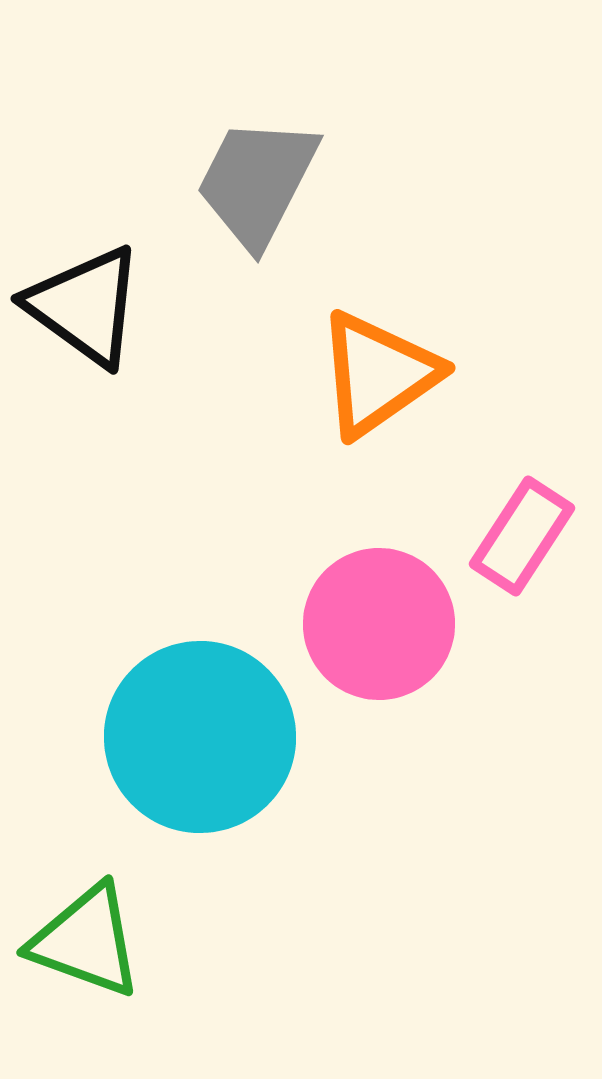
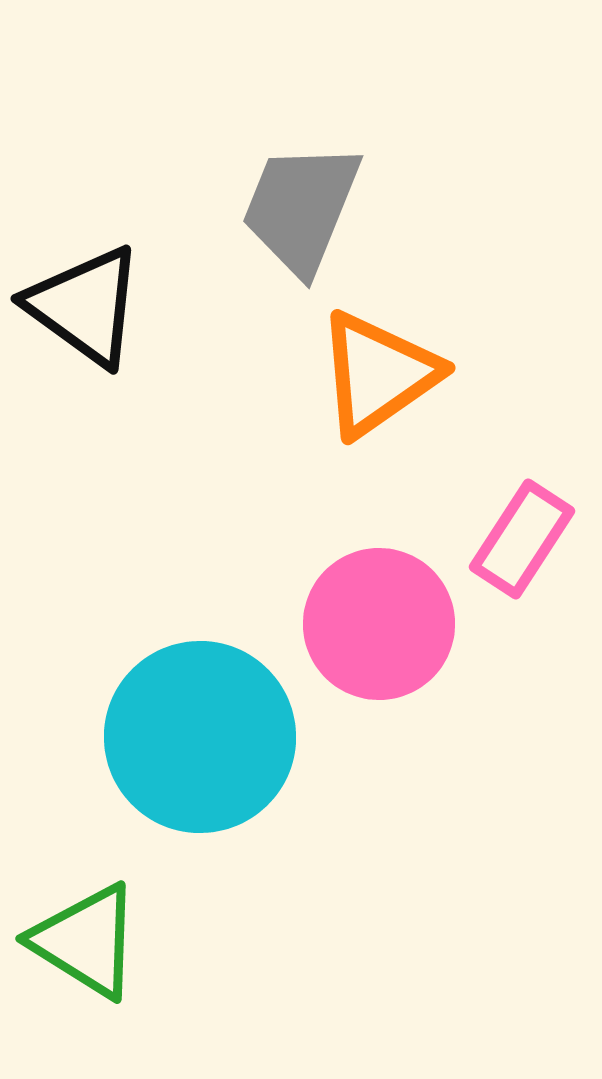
gray trapezoid: moved 44 px right, 26 px down; rotated 5 degrees counterclockwise
pink rectangle: moved 3 px down
green triangle: rotated 12 degrees clockwise
